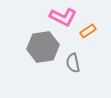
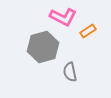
gray hexagon: rotated 8 degrees counterclockwise
gray semicircle: moved 3 px left, 9 px down
